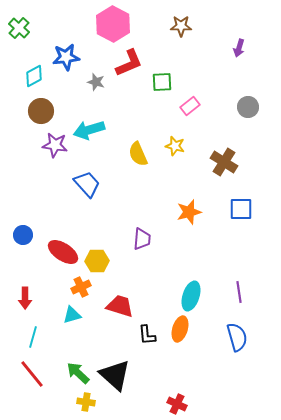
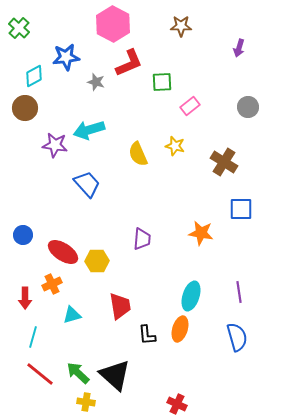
brown circle: moved 16 px left, 3 px up
orange star: moved 12 px right, 21 px down; rotated 25 degrees clockwise
orange cross: moved 29 px left, 3 px up
red trapezoid: rotated 64 degrees clockwise
red line: moved 8 px right; rotated 12 degrees counterclockwise
